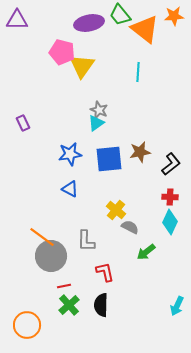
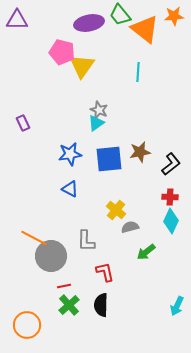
cyan diamond: moved 1 px right, 1 px up
gray semicircle: rotated 42 degrees counterclockwise
orange line: moved 8 px left, 1 px down; rotated 8 degrees counterclockwise
